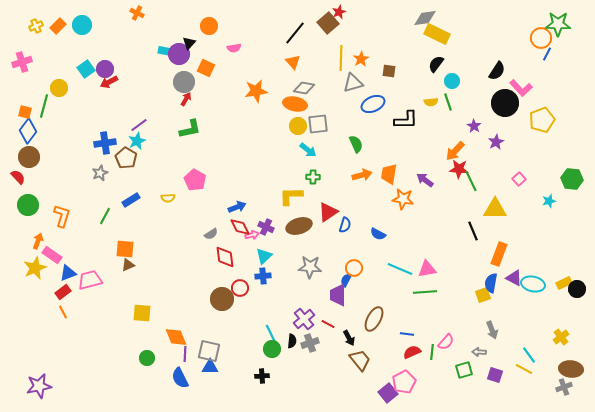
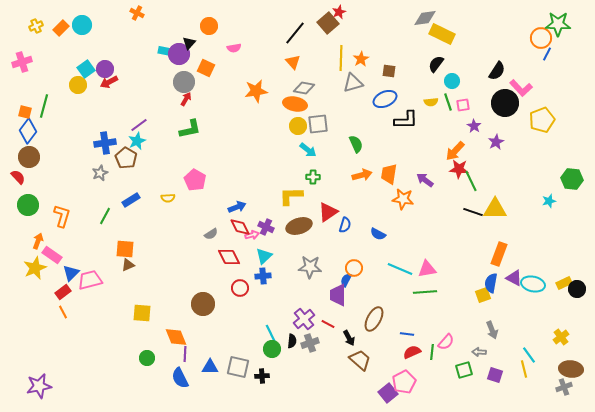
orange rectangle at (58, 26): moved 3 px right, 2 px down
yellow rectangle at (437, 34): moved 5 px right
yellow circle at (59, 88): moved 19 px right, 3 px up
blue ellipse at (373, 104): moved 12 px right, 5 px up
pink square at (519, 179): moved 56 px left, 74 px up; rotated 32 degrees clockwise
black line at (473, 231): moved 19 px up; rotated 48 degrees counterclockwise
red diamond at (225, 257): moved 4 px right; rotated 20 degrees counterclockwise
blue triangle at (68, 273): moved 3 px right; rotated 24 degrees counterclockwise
brown circle at (222, 299): moved 19 px left, 5 px down
gray square at (209, 351): moved 29 px right, 16 px down
brown trapezoid at (360, 360): rotated 10 degrees counterclockwise
yellow line at (524, 369): rotated 48 degrees clockwise
